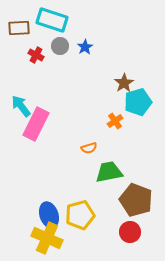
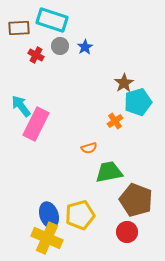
red circle: moved 3 px left
